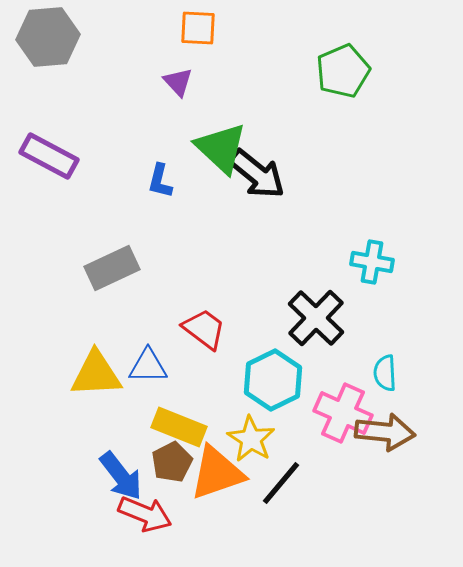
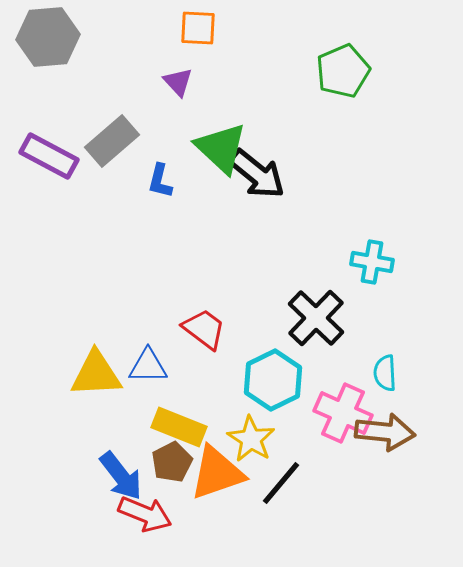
gray rectangle: moved 127 px up; rotated 16 degrees counterclockwise
